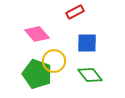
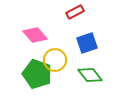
pink diamond: moved 2 px left, 1 px down
blue square: rotated 20 degrees counterclockwise
yellow circle: moved 1 px right, 1 px up
